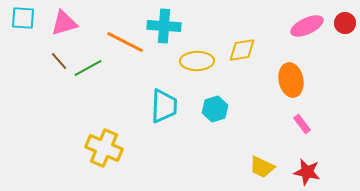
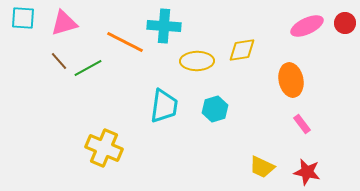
cyan trapezoid: rotated 6 degrees clockwise
